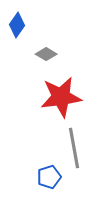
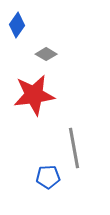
red star: moved 27 px left, 2 px up
blue pentagon: moved 1 px left; rotated 15 degrees clockwise
